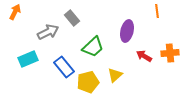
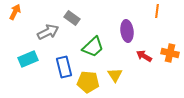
orange line: rotated 16 degrees clockwise
gray rectangle: rotated 14 degrees counterclockwise
purple ellipse: rotated 20 degrees counterclockwise
orange cross: rotated 18 degrees clockwise
blue rectangle: rotated 25 degrees clockwise
yellow triangle: rotated 21 degrees counterclockwise
yellow pentagon: rotated 20 degrees clockwise
